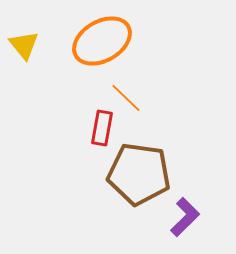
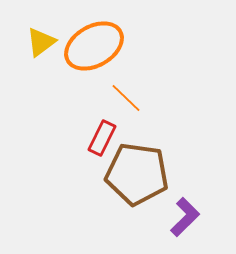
orange ellipse: moved 8 px left, 5 px down
yellow triangle: moved 17 px right, 3 px up; rotated 32 degrees clockwise
red rectangle: moved 10 px down; rotated 16 degrees clockwise
brown pentagon: moved 2 px left
